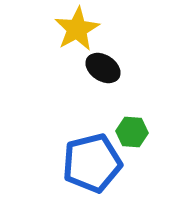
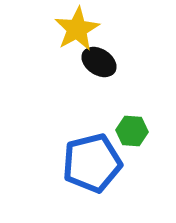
black ellipse: moved 4 px left, 6 px up
green hexagon: moved 1 px up
